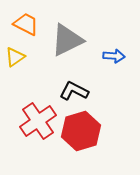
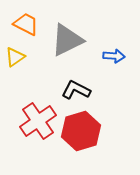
black L-shape: moved 2 px right, 1 px up
